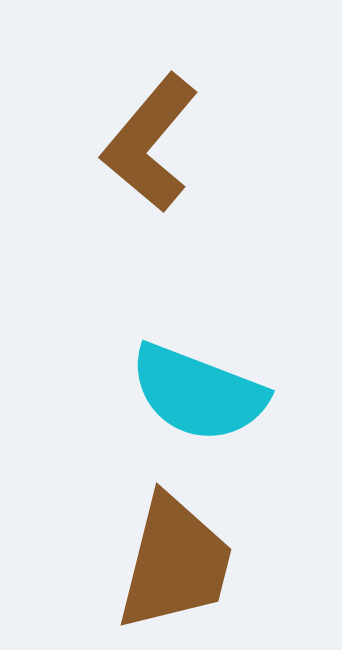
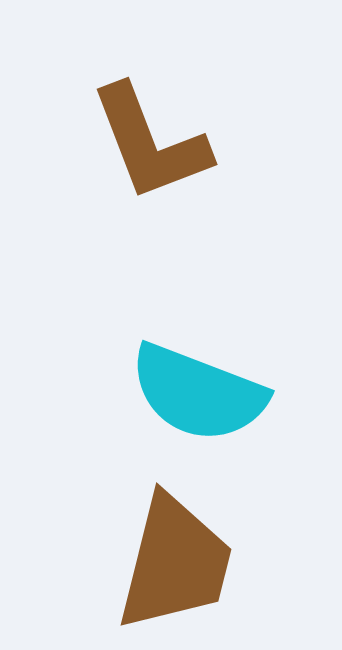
brown L-shape: rotated 61 degrees counterclockwise
